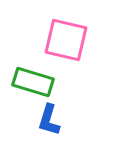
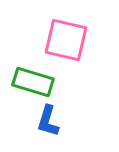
blue L-shape: moved 1 px left, 1 px down
